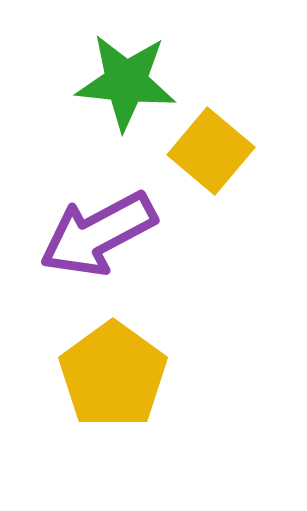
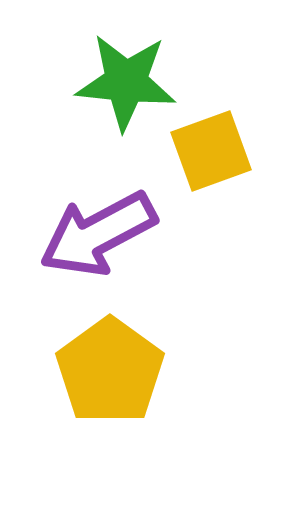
yellow square: rotated 30 degrees clockwise
yellow pentagon: moved 3 px left, 4 px up
